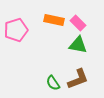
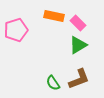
orange rectangle: moved 4 px up
green triangle: rotated 42 degrees counterclockwise
brown L-shape: moved 1 px right
